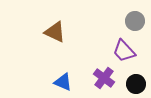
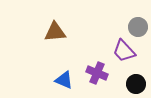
gray circle: moved 3 px right, 6 px down
brown triangle: rotated 30 degrees counterclockwise
purple cross: moved 7 px left, 5 px up; rotated 15 degrees counterclockwise
blue triangle: moved 1 px right, 2 px up
